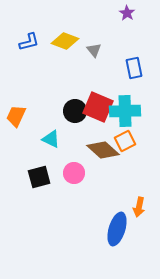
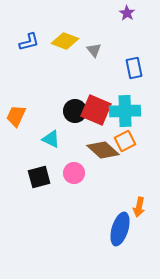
red square: moved 2 px left, 3 px down
blue ellipse: moved 3 px right
